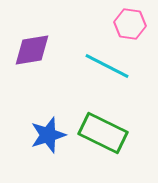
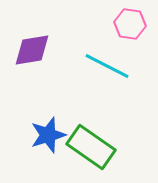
green rectangle: moved 12 px left, 14 px down; rotated 9 degrees clockwise
